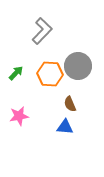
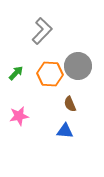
blue triangle: moved 4 px down
